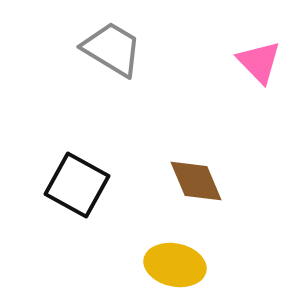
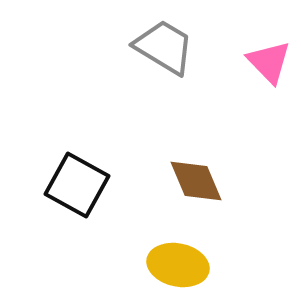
gray trapezoid: moved 52 px right, 2 px up
pink triangle: moved 10 px right
yellow ellipse: moved 3 px right
